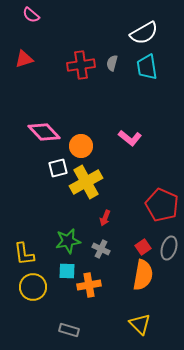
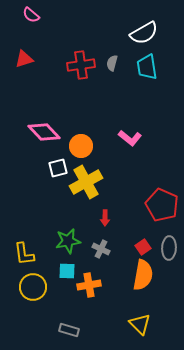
red arrow: rotated 21 degrees counterclockwise
gray ellipse: rotated 15 degrees counterclockwise
